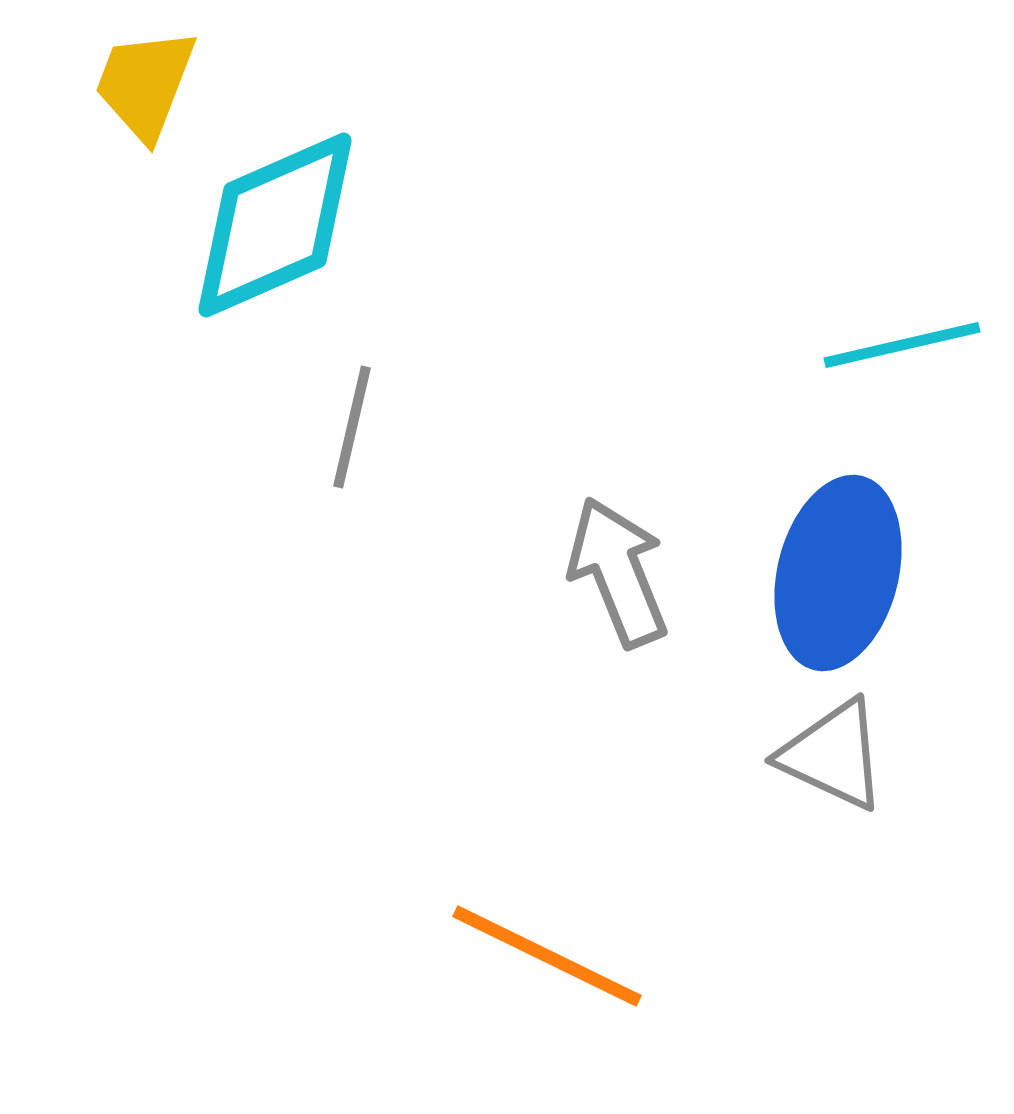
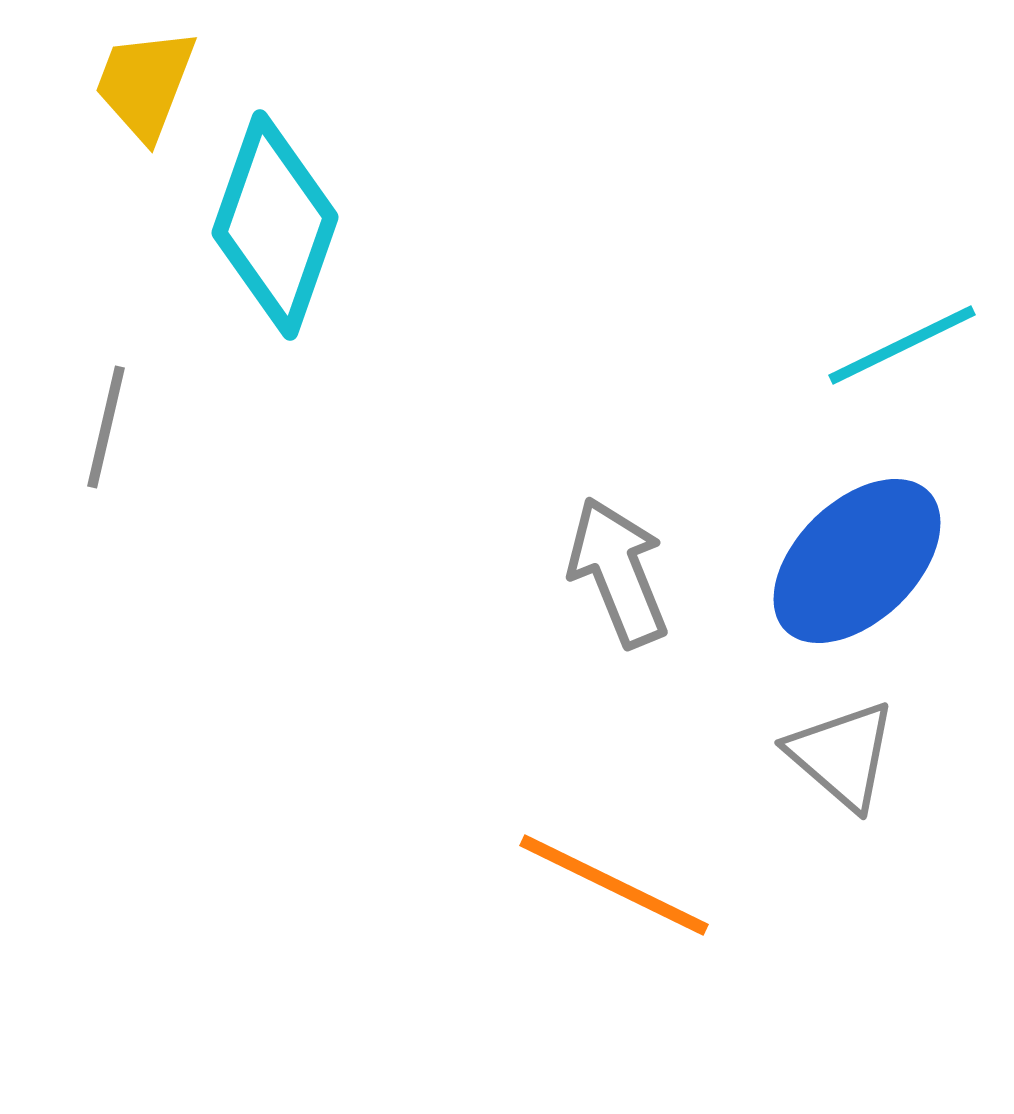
cyan diamond: rotated 47 degrees counterclockwise
cyan line: rotated 13 degrees counterclockwise
gray line: moved 246 px left
blue ellipse: moved 19 px right, 12 px up; rotated 32 degrees clockwise
gray triangle: moved 9 px right; rotated 16 degrees clockwise
orange line: moved 67 px right, 71 px up
